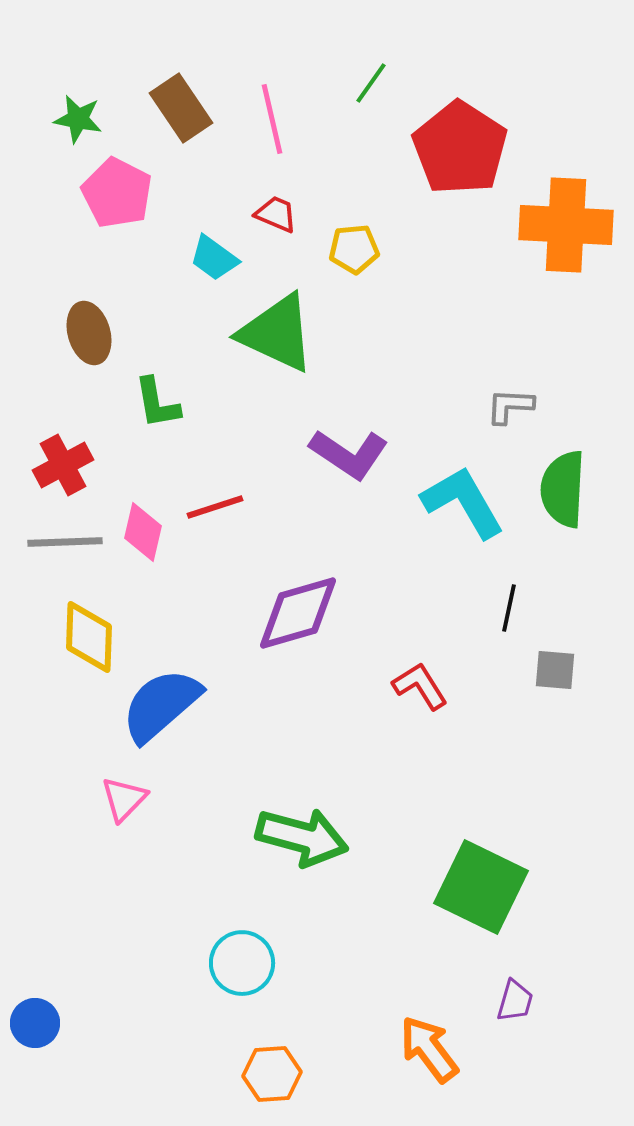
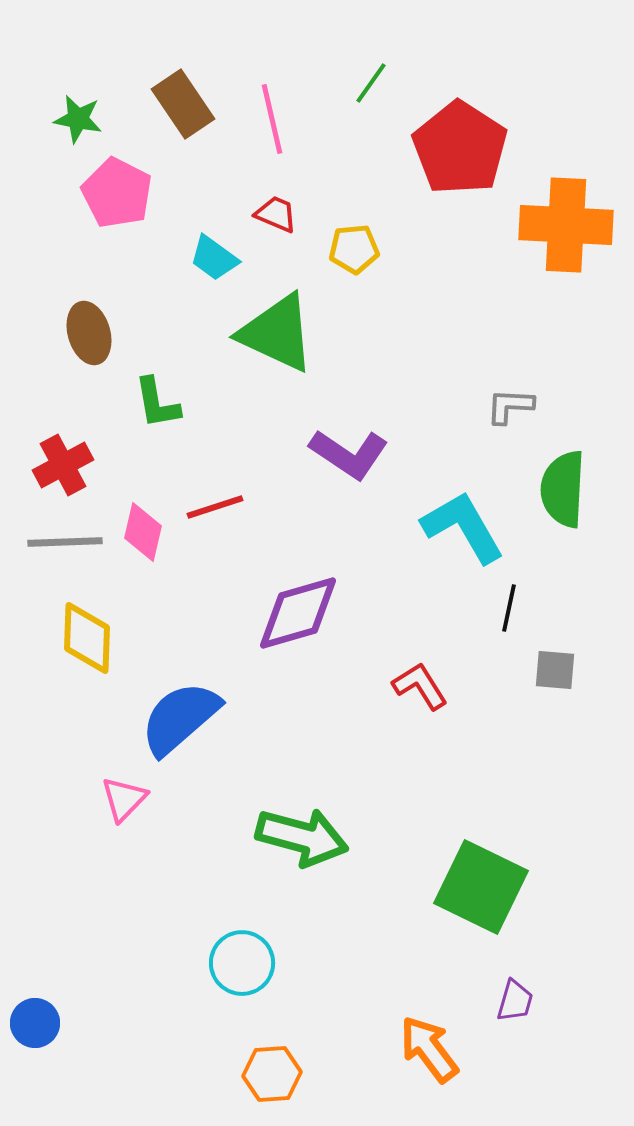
brown rectangle: moved 2 px right, 4 px up
cyan L-shape: moved 25 px down
yellow diamond: moved 2 px left, 1 px down
blue semicircle: moved 19 px right, 13 px down
